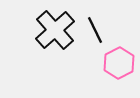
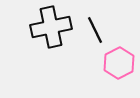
black cross: moved 4 px left, 3 px up; rotated 30 degrees clockwise
